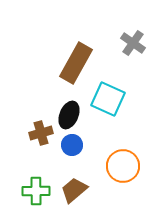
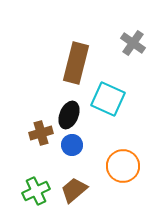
brown rectangle: rotated 15 degrees counterclockwise
green cross: rotated 24 degrees counterclockwise
